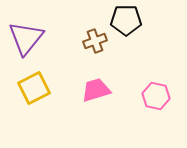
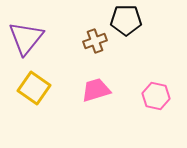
yellow square: rotated 28 degrees counterclockwise
